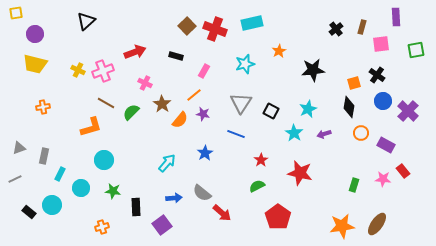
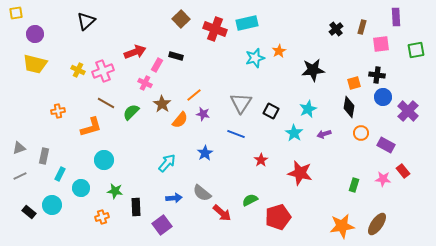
cyan rectangle at (252, 23): moved 5 px left
brown square at (187, 26): moved 6 px left, 7 px up
cyan star at (245, 64): moved 10 px right, 6 px up
pink rectangle at (204, 71): moved 47 px left, 6 px up
black cross at (377, 75): rotated 28 degrees counterclockwise
blue circle at (383, 101): moved 4 px up
orange cross at (43, 107): moved 15 px right, 4 px down
gray line at (15, 179): moved 5 px right, 3 px up
green semicircle at (257, 186): moved 7 px left, 14 px down
green star at (113, 191): moved 2 px right
red pentagon at (278, 217): rotated 20 degrees clockwise
orange cross at (102, 227): moved 10 px up
